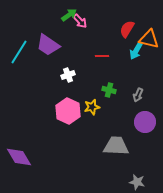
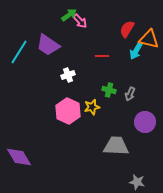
gray arrow: moved 8 px left, 1 px up
